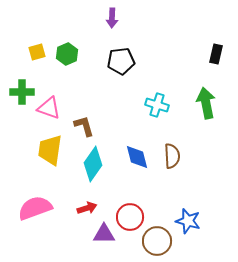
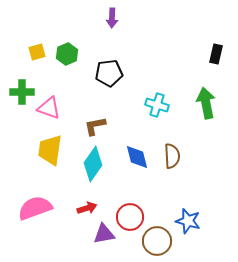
black pentagon: moved 12 px left, 12 px down
brown L-shape: moved 11 px right; rotated 85 degrees counterclockwise
purple triangle: rotated 10 degrees counterclockwise
